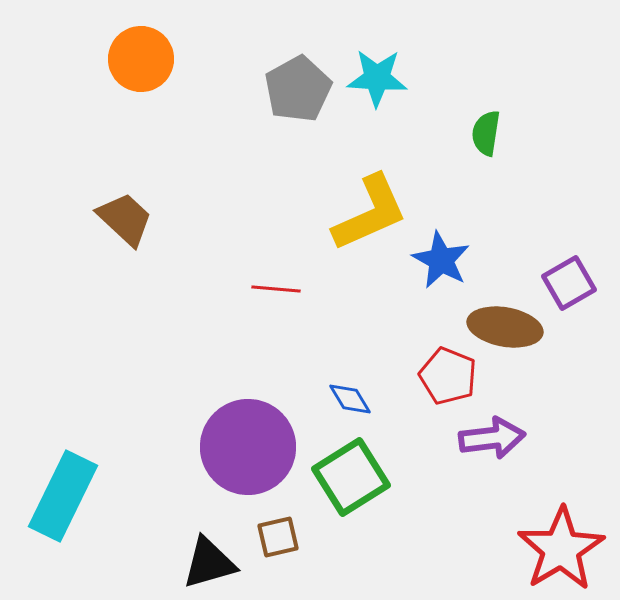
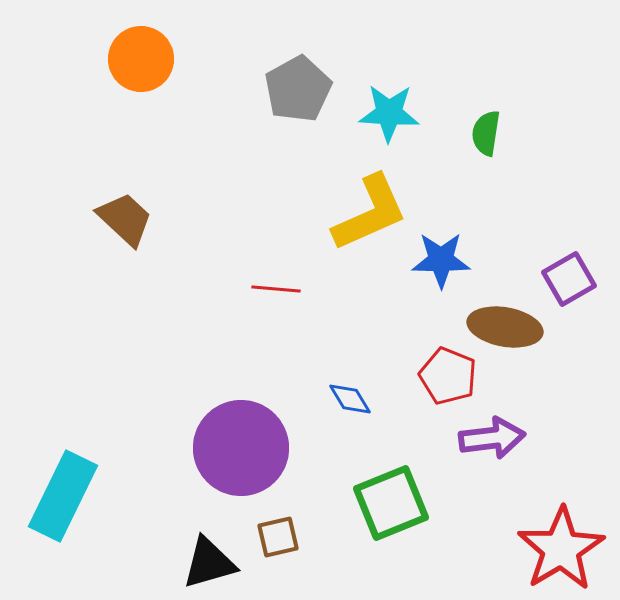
cyan star: moved 12 px right, 35 px down
blue star: rotated 28 degrees counterclockwise
purple square: moved 4 px up
purple circle: moved 7 px left, 1 px down
green square: moved 40 px right, 26 px down; rotated 10 degrees clockwise
